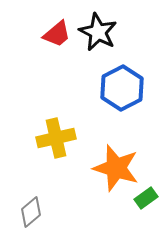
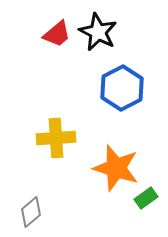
yellow cross: rotated 9 degrees clockwise
